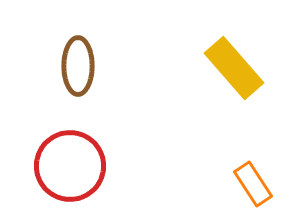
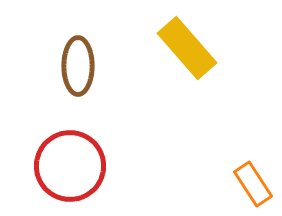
yellow rectangle: moved 47 px left, 20 px up
